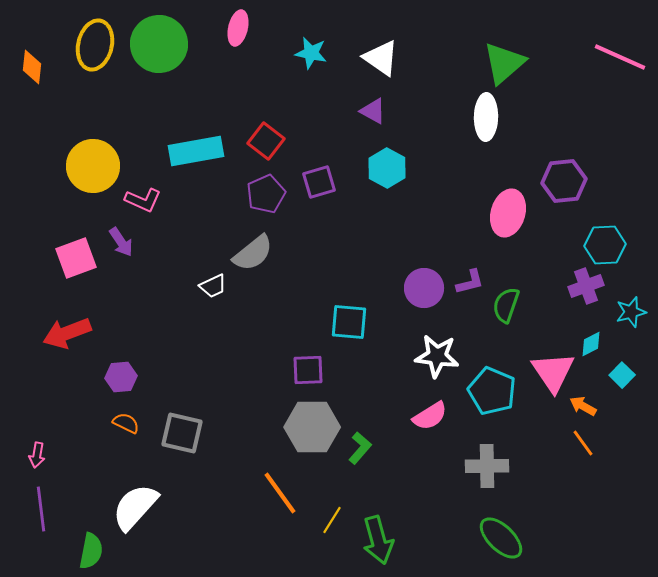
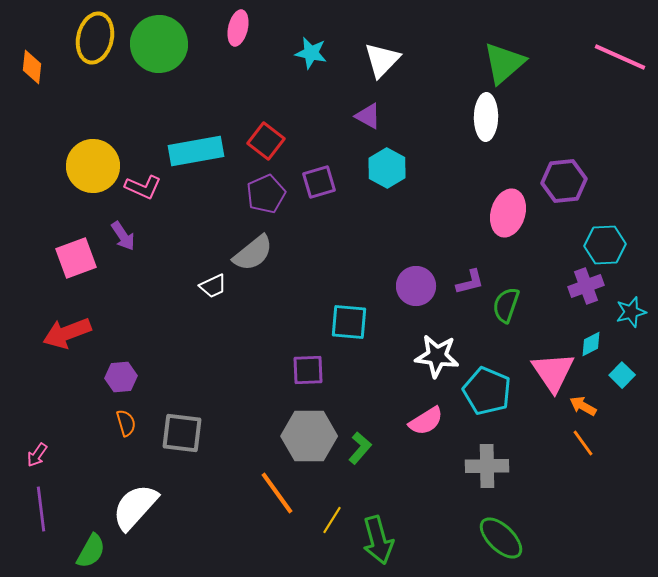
yellow ellipse at (95, 45): moved 7 px up
white triangle at (381, 58): moved 1 px right, 2 px down; rotated 39 degrees clockwise
purple triangle at (373, 111): moved 5 px left, 5 px down
pink L-shape at (143, 200): moved 13 px up
purple arrow at (121, 242): moved 2 px right, 6 px up
purple circle at (424, 288): moved 8 px left, 2 px up
cyan pentagon at (492, 391): moved 5 px left
pink semicircle at (430, 416): moved 4 px left, 5 px down
orange semicircle at (126, 423): rotated 48 degrees clockwise
gray hexagon at (312, 427): moved 3 px left, 9 px down
gray square at (182, 433): rotated 6 degrees counterclockwise
pink arrow at (37, 455): rotated 25 degrees clockwise
orange line at (280, 493): moved 3 px left
green semicircle at (91, 551): rotated 18 degrees clockwise
